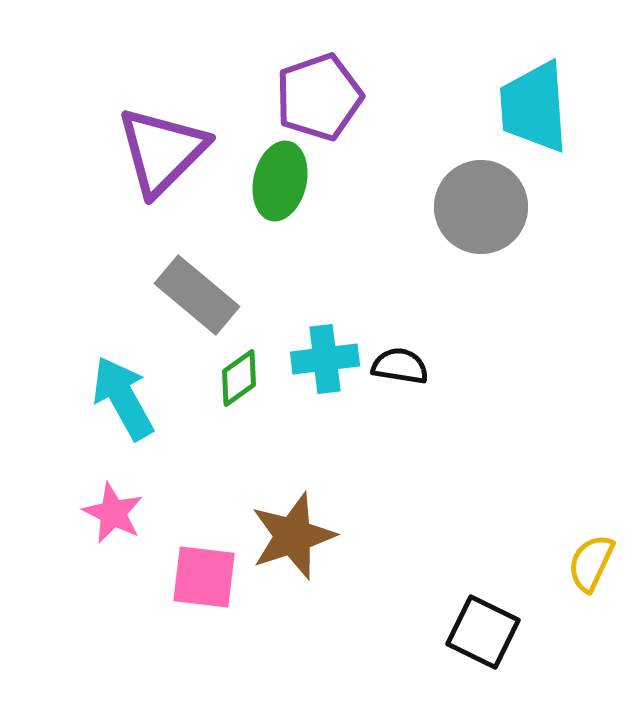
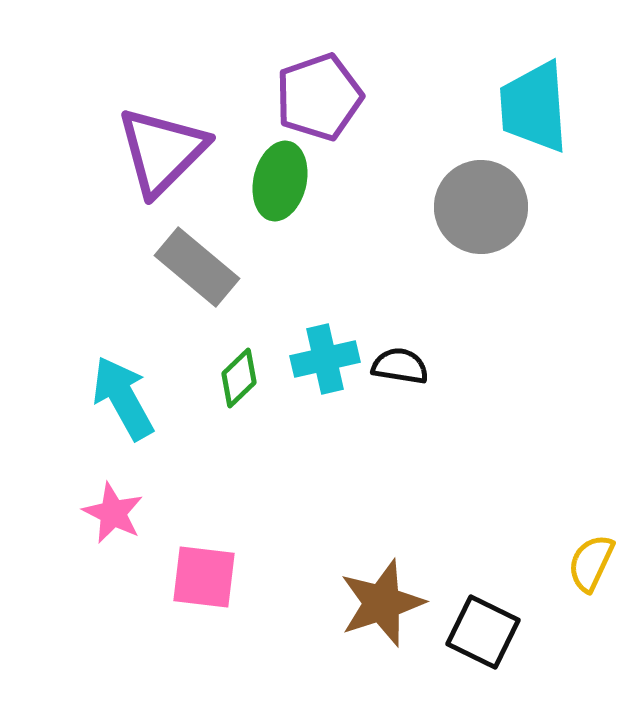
gray rectangle: moved 28 px up
cyan cross: rotated 6 degrees counterclockwise
green diamond: rotated 8 degrees counterclockwise
brown star: moved 89 px right, 67 px down
